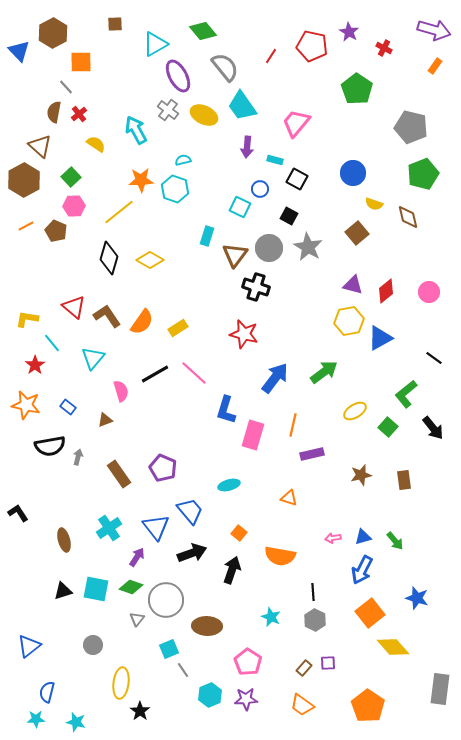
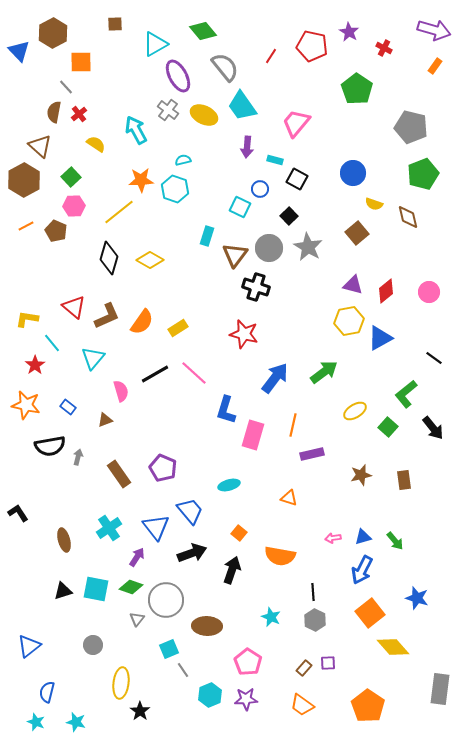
black square at (289, 216): rotated 18 degrees clockwise
brown L-shape at (107, 316): rotated 100 degrees clockwise
cyan star at (36, 719): moved 3 px down; rotated 24 degrees clockwise
